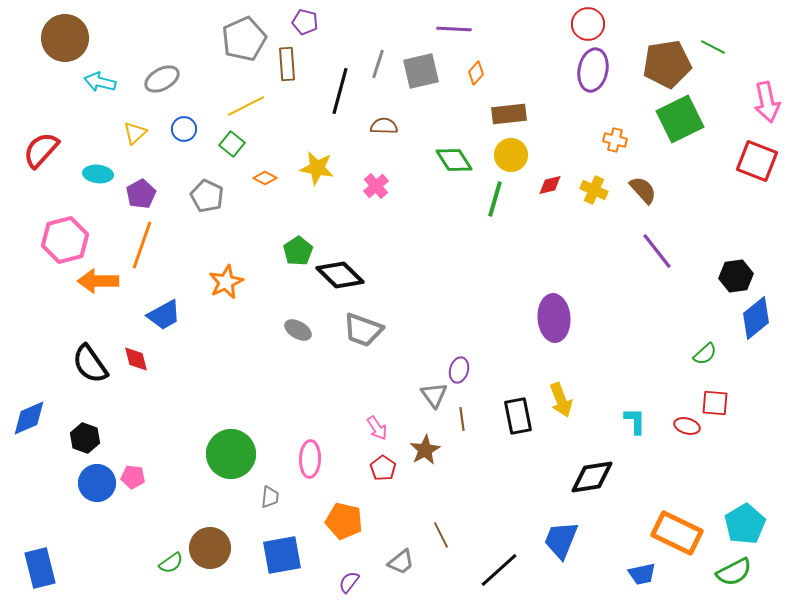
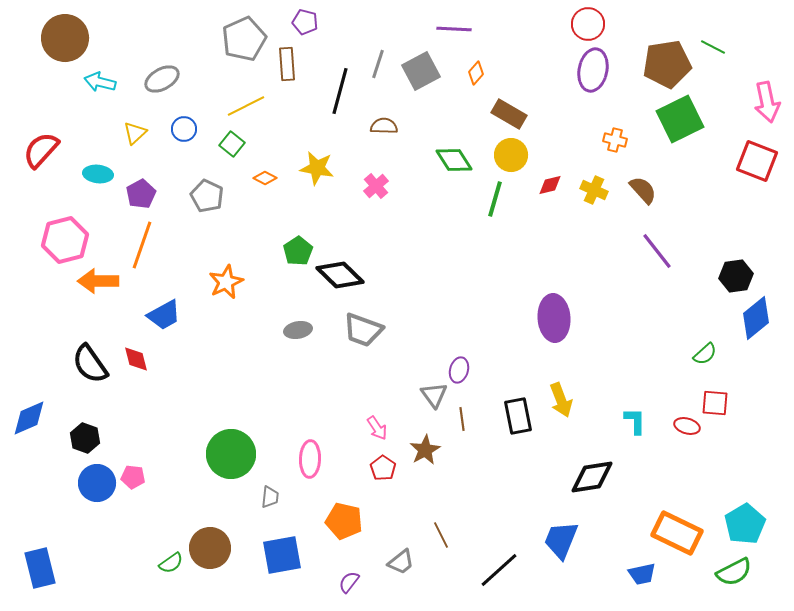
gray square at (421, 71): rotated 15 degrees counterclockwise
brown rectangle at (509, 114): rotated 36 degrees clockwise
gray ellipse at (298, 330): rotated 40 degrees counterclockwise
